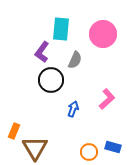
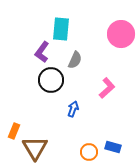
pink circle: moved 18 px right
pink L-shape: moved 11 px up
